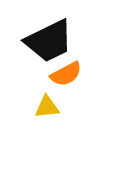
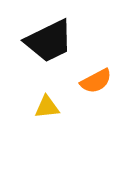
orange semicircle: moved 30 px right, 7 px down
